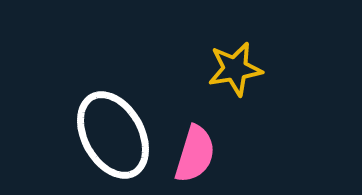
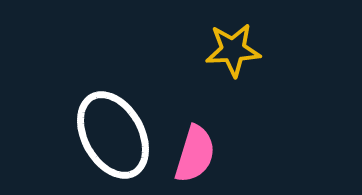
yellow star: moved 2 px left, 19 px up; rotated 6 degrees clockwise
